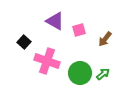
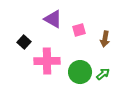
purple triangle: moved 2 px left, 2 px up
brown arrow: rotated 28 degrees counterclockwise
pink cross: rotated 20 degrees counterclockwise
green circle: moved 1 px up
